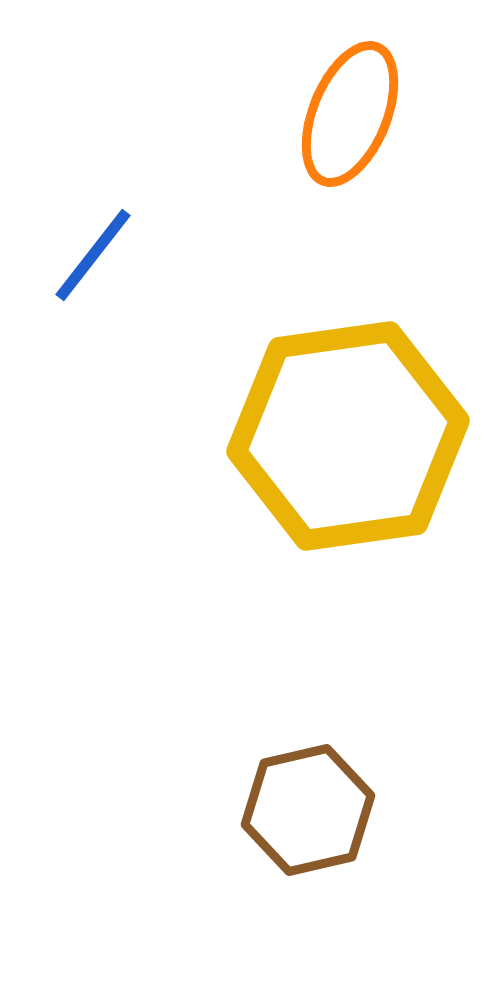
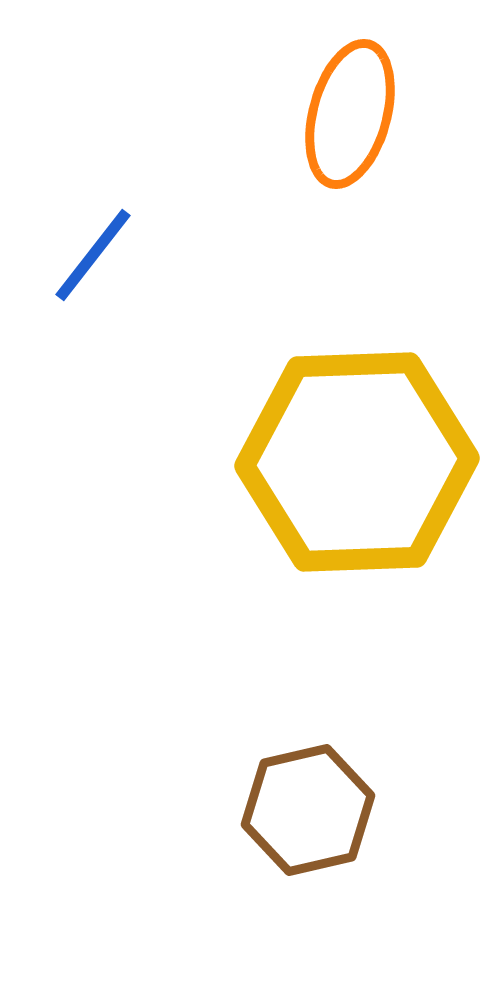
orange ellipse: rotated 7 degrees counterclockwise
yellow hexagon: moved 9 px right, 26 px down; rotated 6 degrees clockwise
